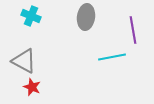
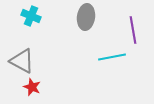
gray triangle: moved 2 px left
